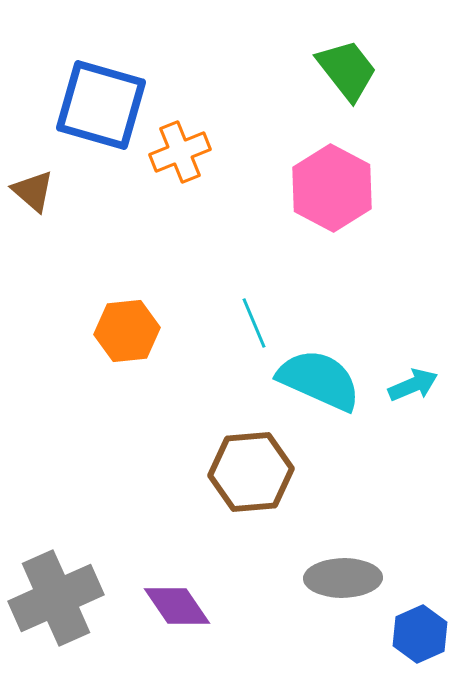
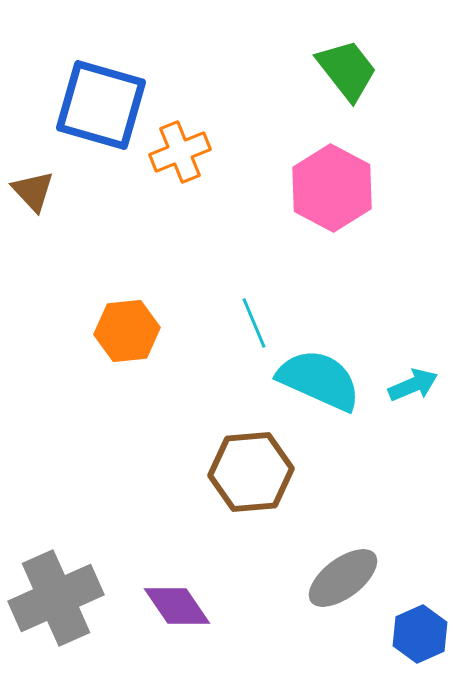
brown triangle: rotated 6 degrees clockwise
gray ellipse: rotated 36 degrees counterclockwise
